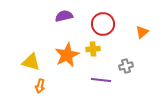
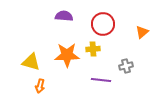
purple semicircle: rotated 18 degrees clockwise
orange star: rotated 25 degrees clockwise
